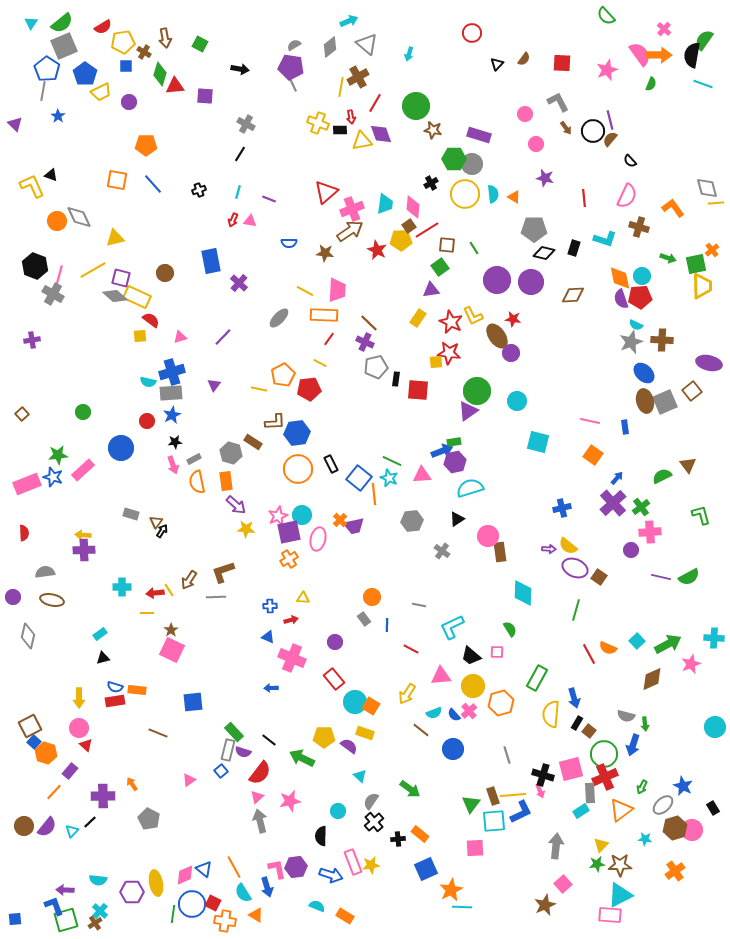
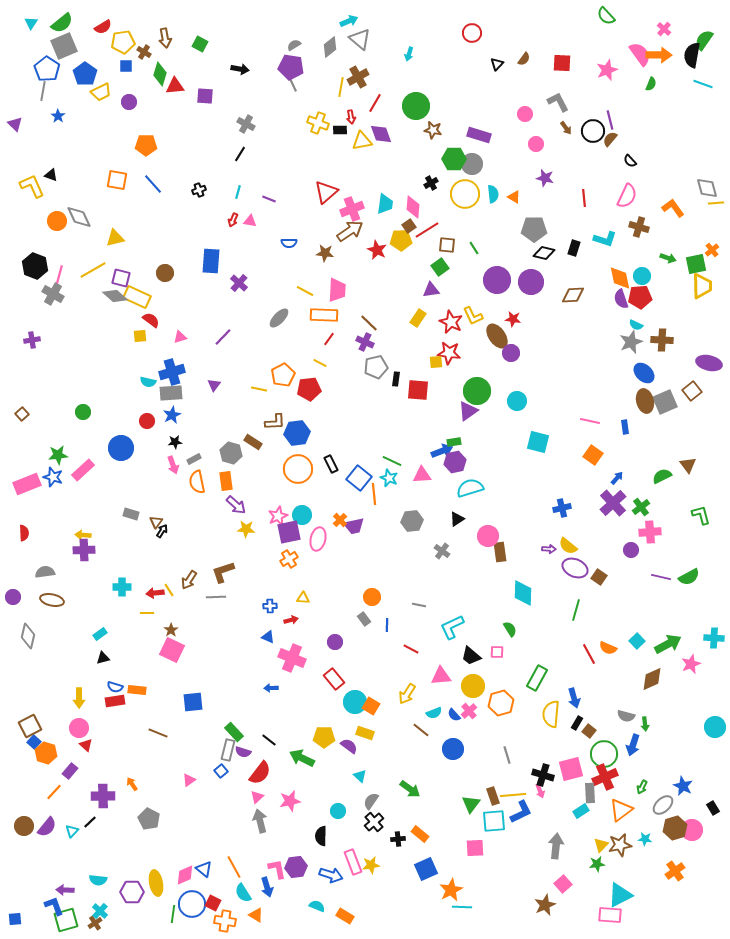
gray triangle at (367, 44): moved 7 px left, 5 px up
blue rectangle at (211, 261): rotated 15 degrees clockwise
brown star at (620, 865): moved 20 px up; rotated 10 degrees counterclockwise
